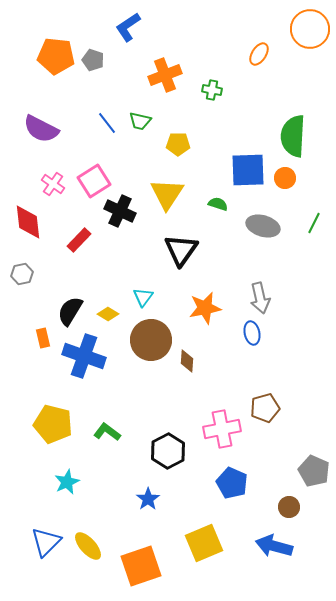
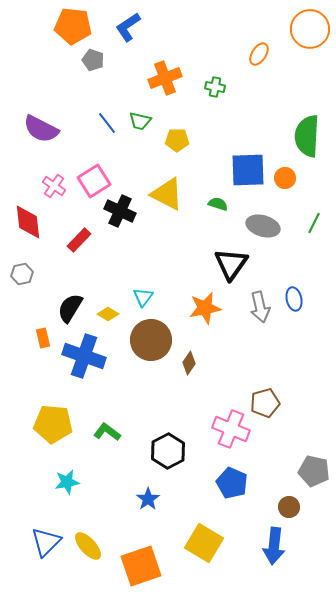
orange pentagon at (56, 56): moved 17 px right, 30 px up
orange cross at (165, 75): moved 3 px down
green cross at (212, 90): moved 3 px right, 3 px up
green semicircle at (293, 136): moved 14 px right
yellow pentagon at (178, 144): moved 1 px left, 4 px up
pink cross at (53, 184): moved 1 px right, 2 px down
yellow triangle at (167, 194): rotated 36 degrees counterclockwise
black triangle at (181, 250): moved 50 px right, 14 px down
gray arrow at (260, 298): moved 9 px down
black semicircle at (70, 311): moved 3 px up
blue ellipse at (252, 333): moved 42 px right, 34 px up
brown diamond at (187, 361): moved 2 px right, 2 px down; rotated 30 degrees clockwise
brown pentagon at (265, 408): moved 5 px up
yellow pentagon at (53, 424): rotated 9 degrees counterclockwise
pink cross at (222, 429): moved 9 px right; rotated 33 degrees clockwise
gray pentagon at (314, 471): rotated 12 degrees counterclockwise
cyan star at (67, 482): rotated 15 degrees clockwise
yellow square at (204, 543): rotated 36 degrees counterclockwise
blue arrow at (274, 546): rotated 99 degrees counterclockwise
